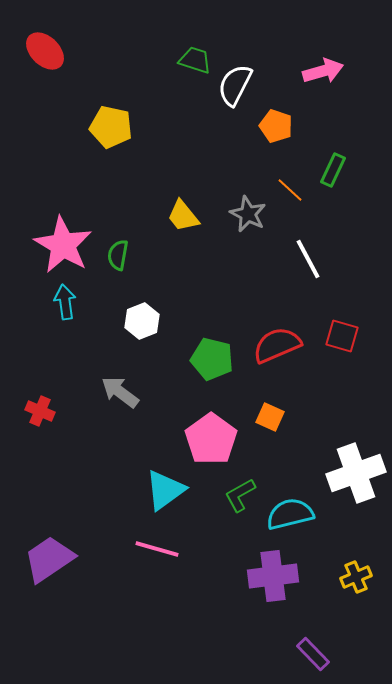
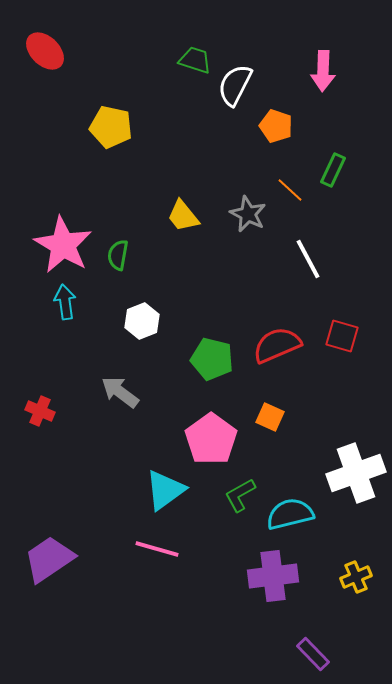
pink arrow: rotated 108 degrees clockwise
